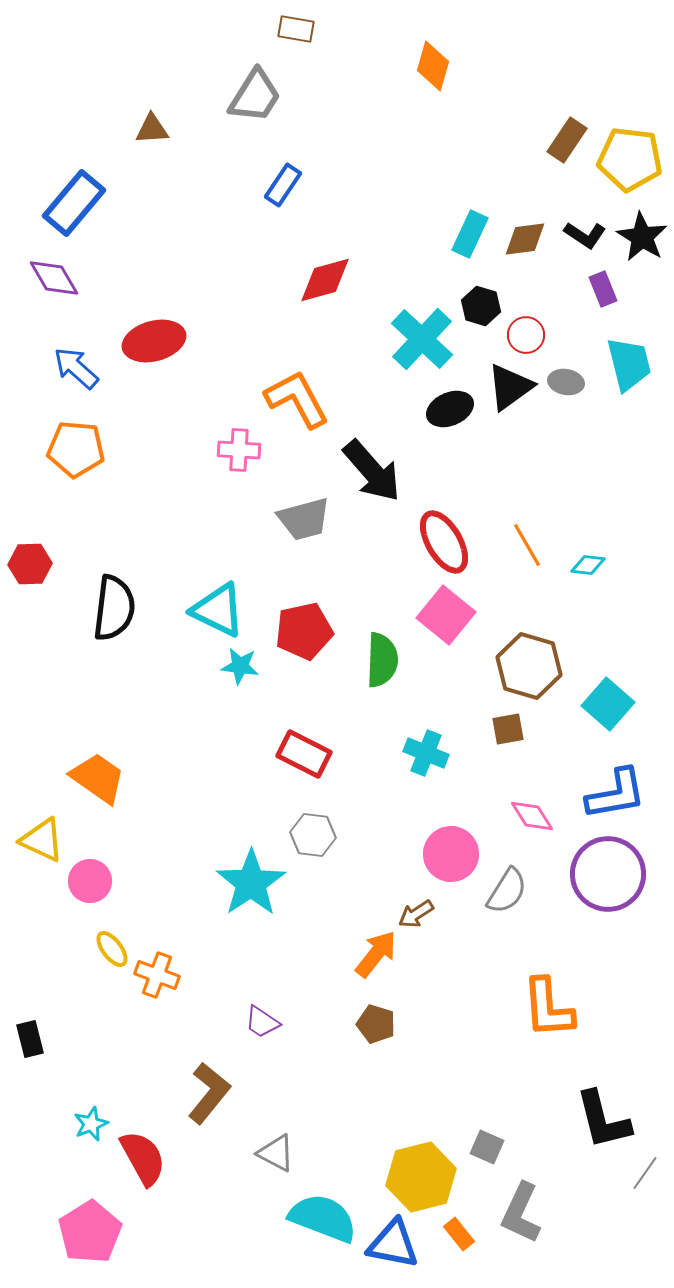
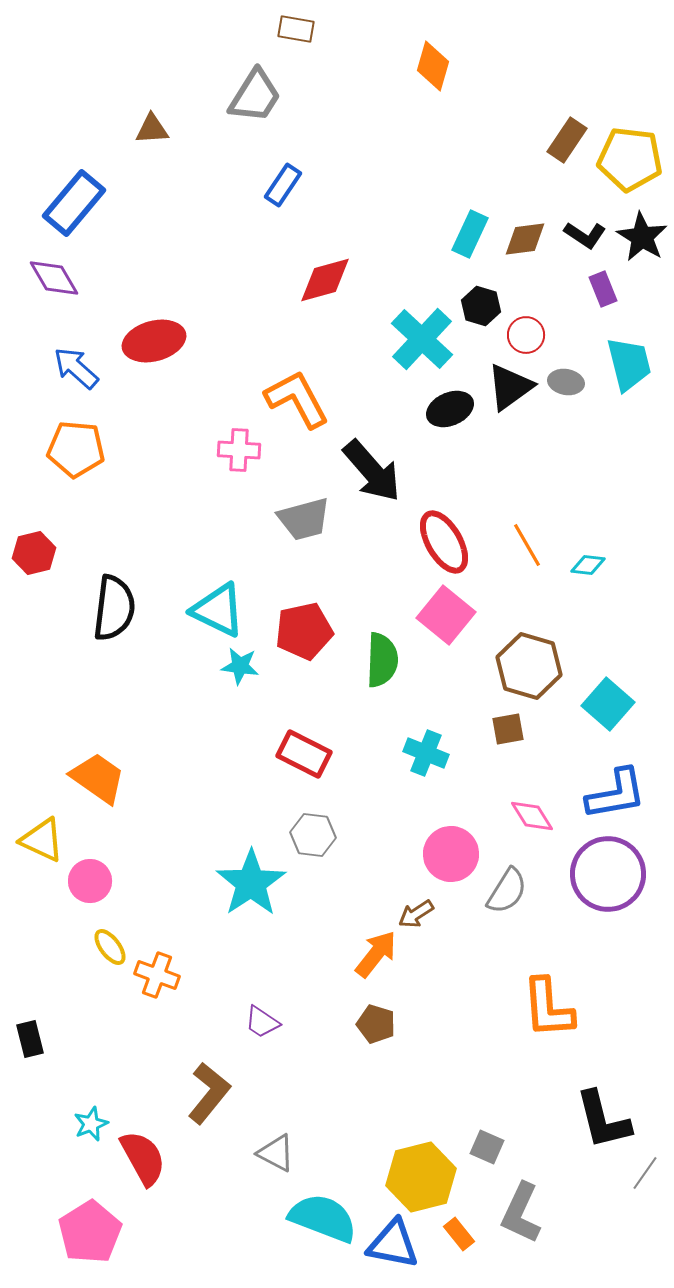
red hexagon at (30, 564): moved 4 px right, 11 px up; rotated 12 degrees counterclockwise
yellow ellipse at (112, 949): moved 2 px left, 2 px up
